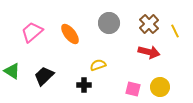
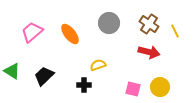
brown cross: rotated 12 degrees counterclockwise
